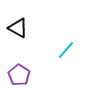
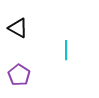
cyan line: rotated 42 degrees counterclockwise
